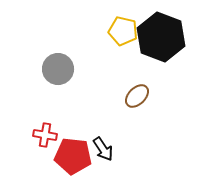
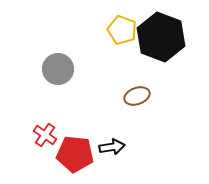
yellow pentagon: moved 1 px left, 1 px up; rotated 8 degrees clockwise
brown ellipse: rotated 25 degrees clockwise
red cross: rotated 25 degrees clockwise
black arrow: moved 9 px right, 2 px up; rotated 65 degrees counterclockwise
red pentagon: moved 2 px right, 2 px up
